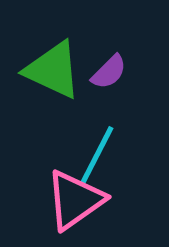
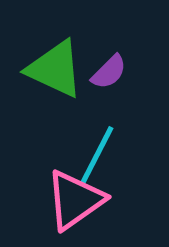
green triangle: moved 2 px right, 1 px up
